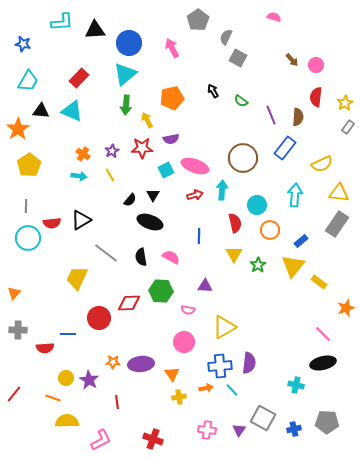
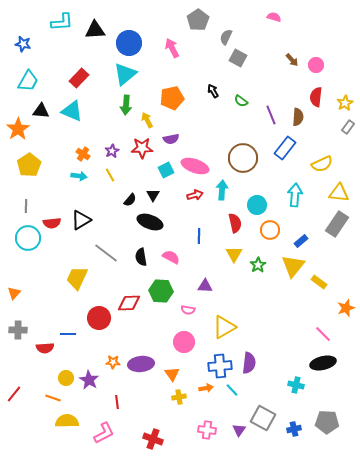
pink L-shape at (101, 440): moved 3 px right, 7 px up
